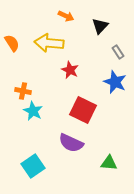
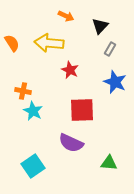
gray rectangle: moved 8 px left, 3 px up; rotated 64 degrees clockwise
red square: moved 1 px left; rotated 28 degrees counterclockwise
